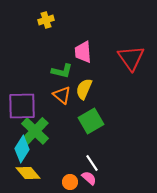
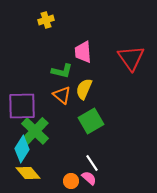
orange circle: moved 1 px right, 1 px up
